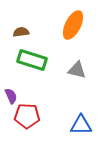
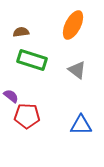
gray triangle: rotated 24 degrees clockwise
purple semicircle: rotated 28 degrees counterclockwise
